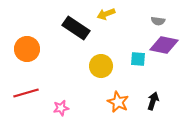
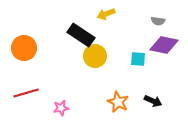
black rectangle: moved 5 px right, 7 px down
orange circle: moved 3 px left, 1 px up
yellow circle: moved 6 px left, 10 px up
black arrow: rotated 96 degrees clockwise
